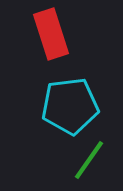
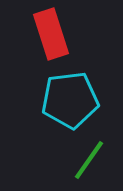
cyan pentagon: moved 6 px up
